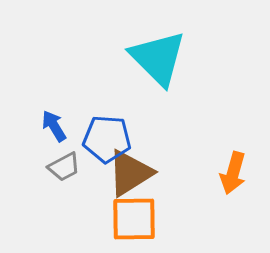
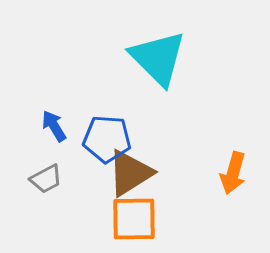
gray trapezoid: moved 18 px left, 12 px down
